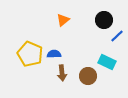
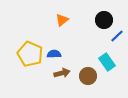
orange triangle: moved 1 px left
cyan rectangle: rotated 30 degrees clockwise
brown arrow: rotated 98 degrees counterclockwise
